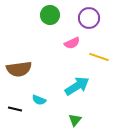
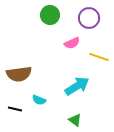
brown semicircle: moved 5 px down
green triangle: rotated 32 degrees counterclockwise
